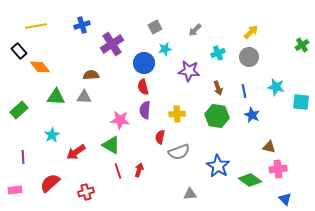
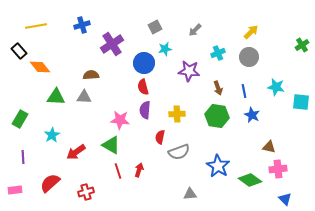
green rectangle at (19, 110): moved 1 px right, 9 px down; rotated 18 degrees counterclockwise
